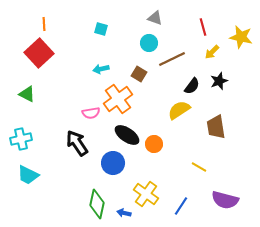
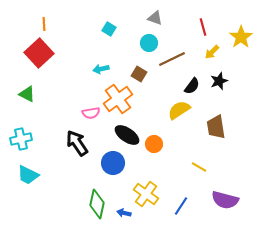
cyan square: moved 8 px right; rotated 16 degrees clockwise
yellow star: rotated 25 degrees clockwise
